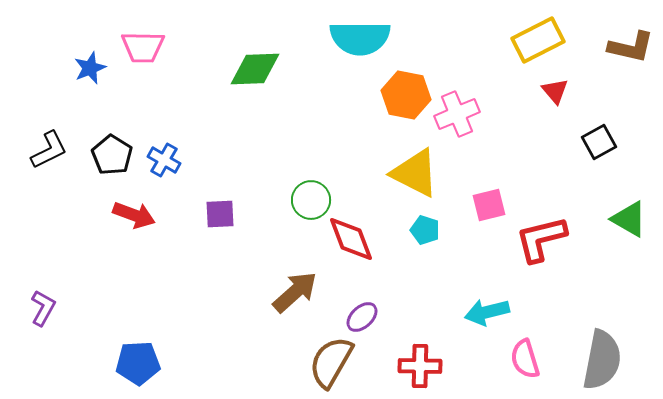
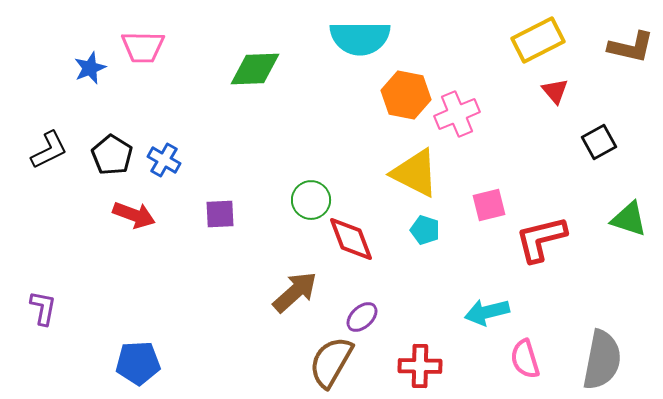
green triangle: rotated 12 degrees counterclockwise
purple L-shape: rotated 18 degrees counterclockwise
